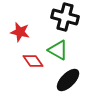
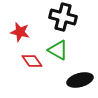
black cross: moved 2 px left
red diamond: moved 1 px left
black ellipse: moved 12 px right; rotated 30 degrees clockwise
